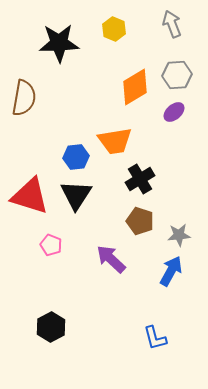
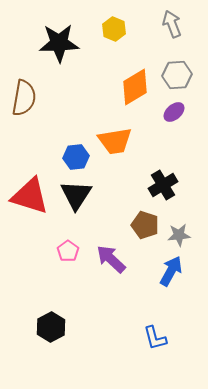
black cross: moved 23 px right, 6 px down
brown pentagon: moved 5 px right, 4 px down
pink pentagon: moved 17 px right, 6 px down; rotated 15 degrees clockwise
